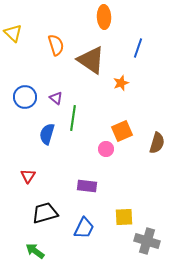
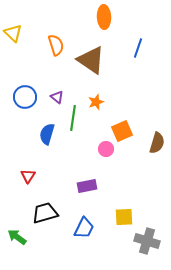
orange star: moved 25 px left, 19 px down
purple triangle: moved 1 px right, 1 px up
purple rectangle: rotated 18 degrees counterclockwise
green arrow: moved 18 px left, 14 px up
